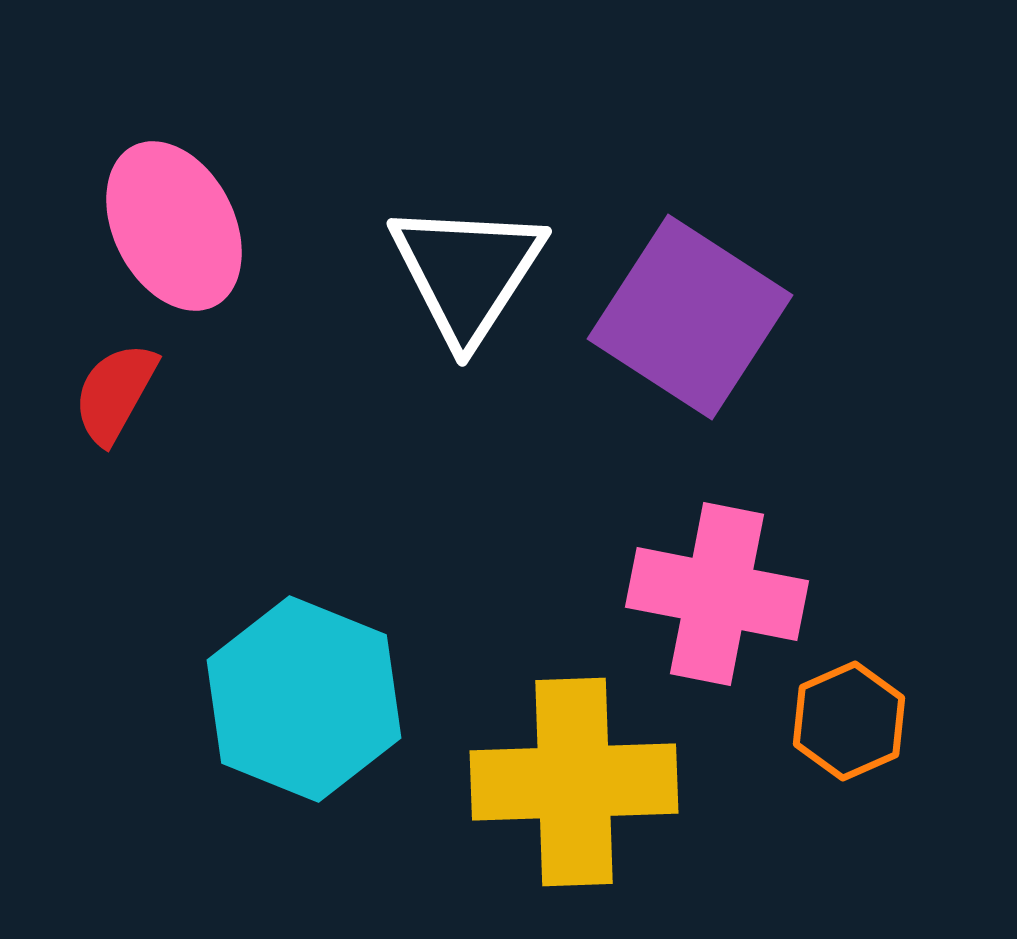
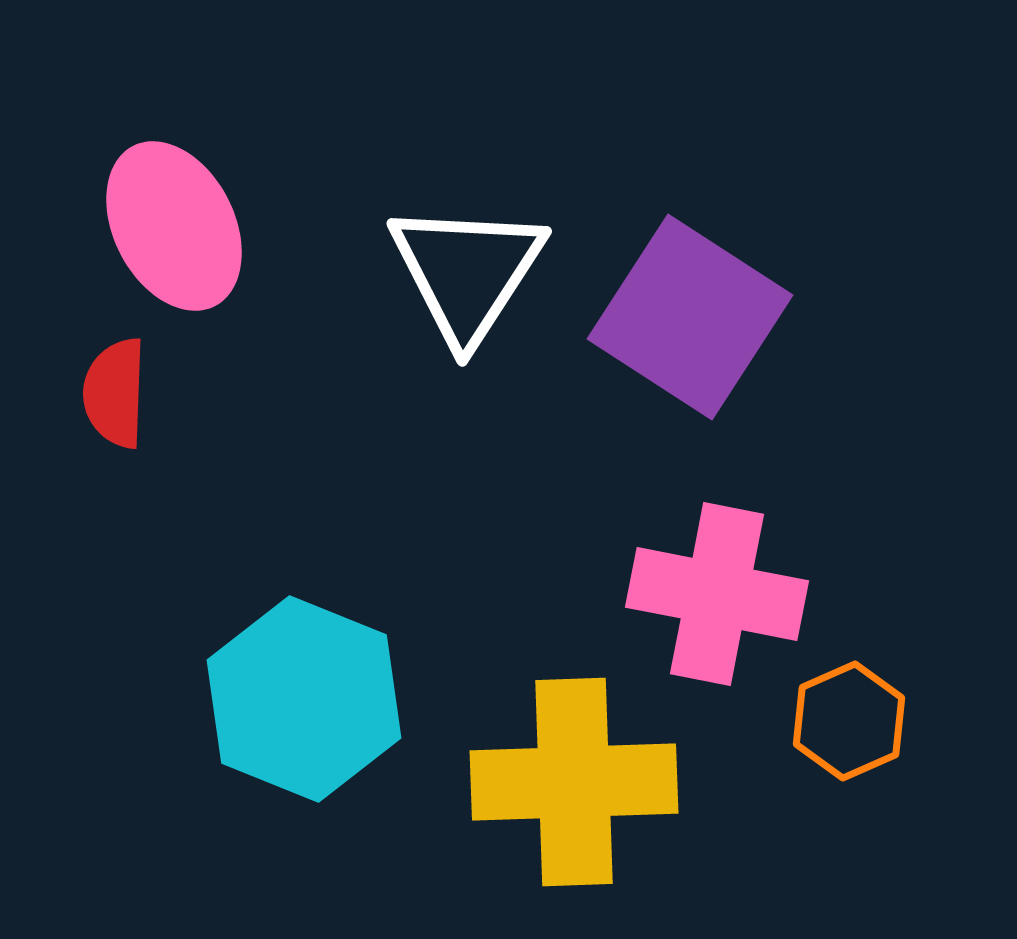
red semicircle: rotated 27 degrees counterclockwise
